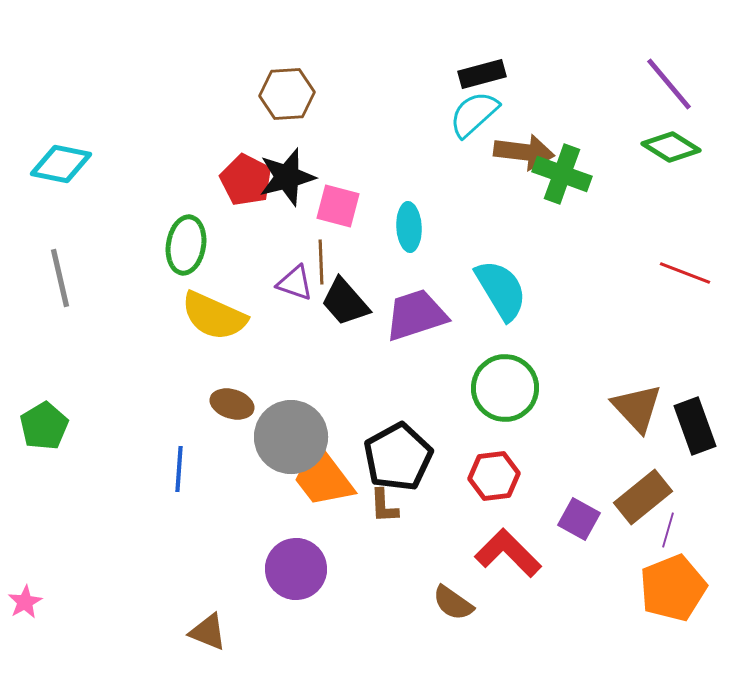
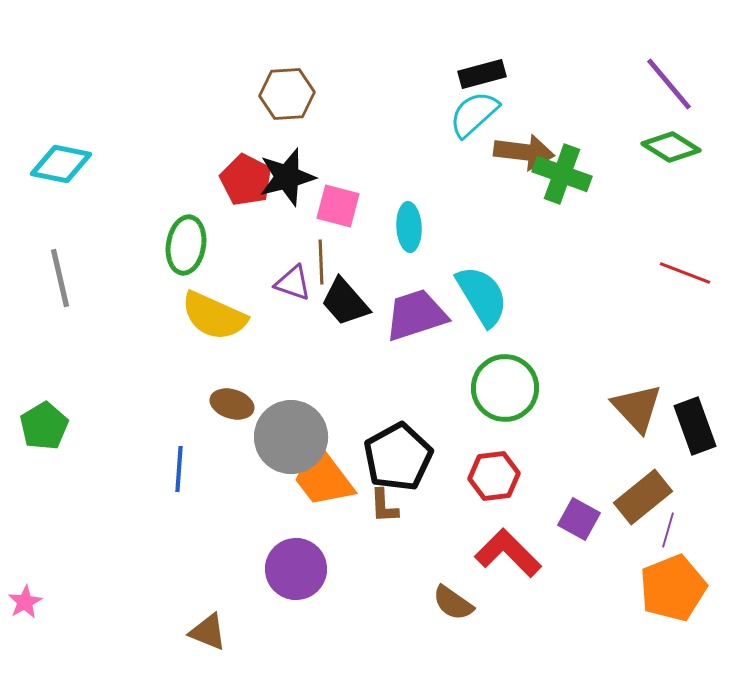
purple triangle at (295, 283): moved 2 px left
cyan semicircle at (501, 290): moved 19 px left, 6 px down
